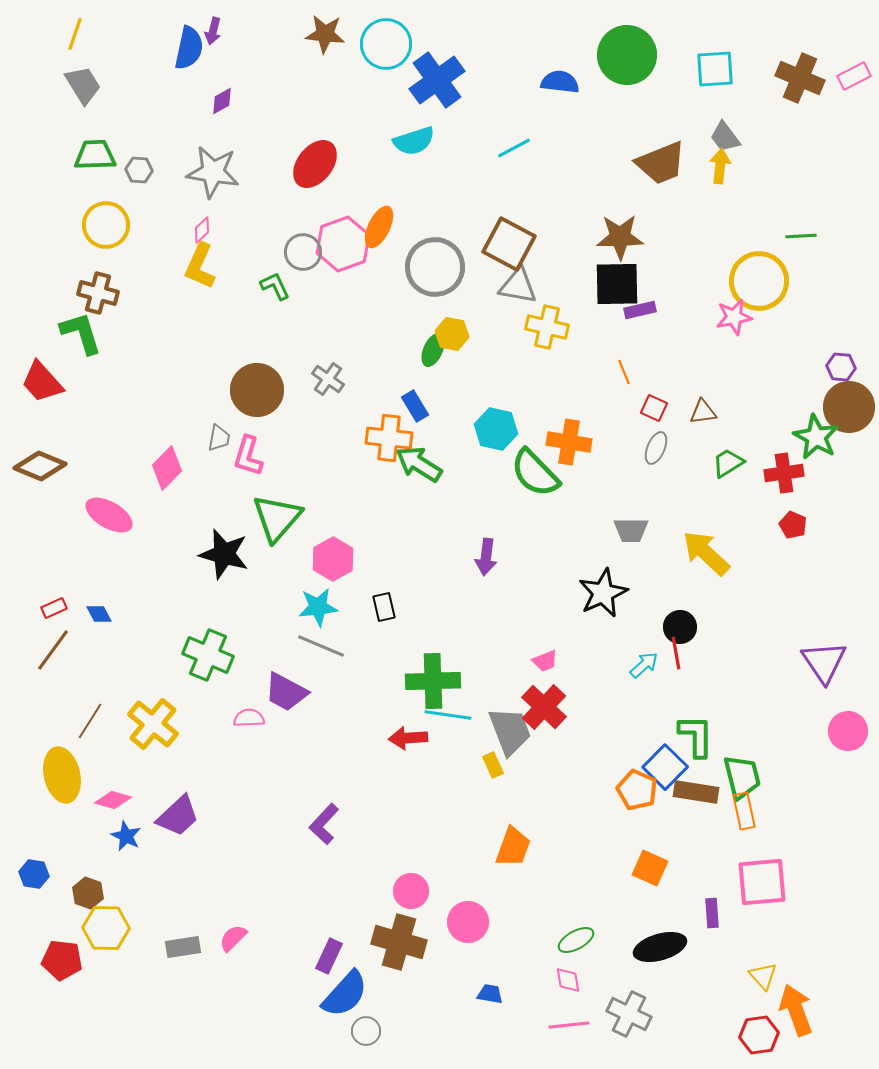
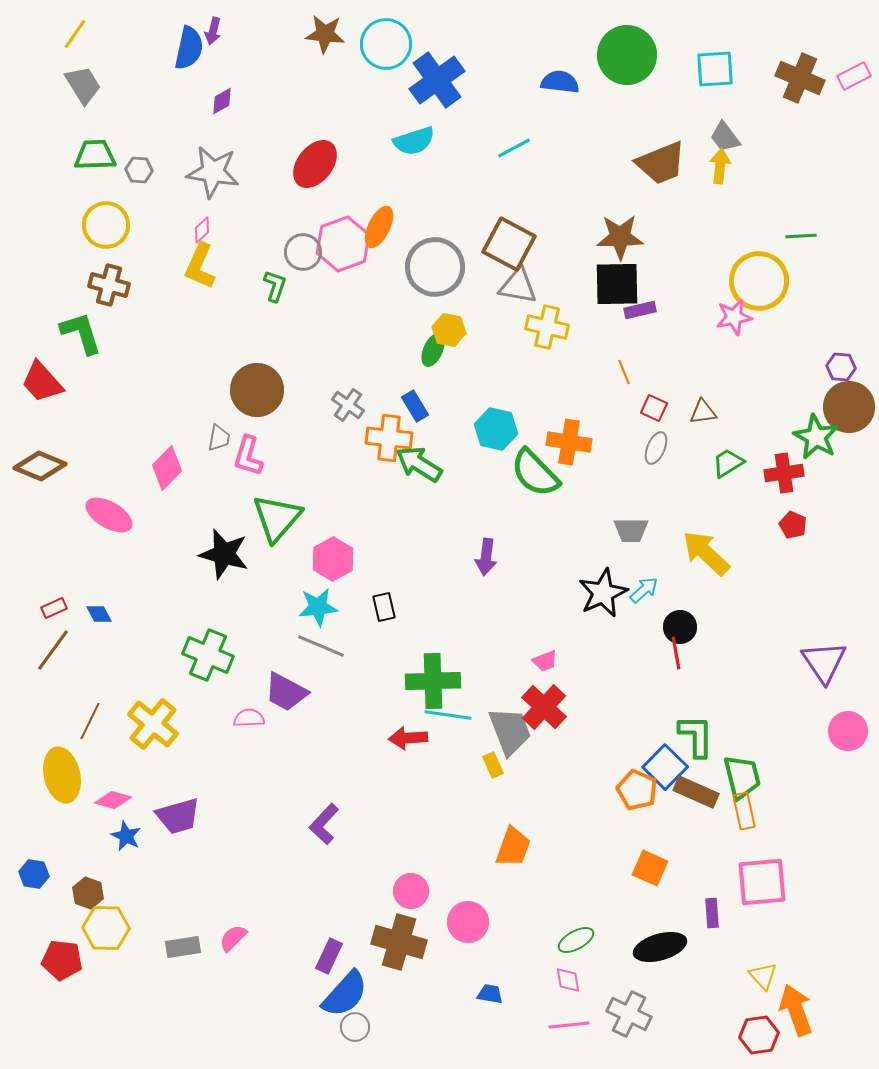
yellow line at (75, 34): rotated 16 degrees clockwise
green L-shape at (275, 286): rotated 44 degrees clockwise
brown cross at (98, 293): moved 11 px right, 8 px up
yellow hexagon at (452, 334): moved 3 px left, 4 px up
gray cross at (328, 379): moved 20 px right, 26 px down
cyan arrow at (644, 665): moved 75 px up
brown line at (90, 721): rotated 6 degrees counterclockwise
brown rectangle at (696, 792): rotated 15 degrees clockwise
purple trapezoid at (178, 816): rotated 27 degrees clockwise
gray circle at (366, 1031): moved 11 px left, 4 px up
